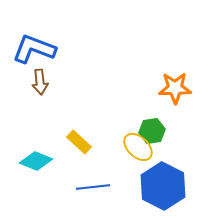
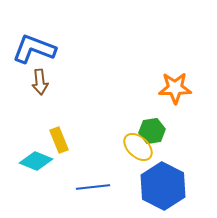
yellow rectangle: moved 20 px left, 2 px up; rotated 25 degrees clockwise
